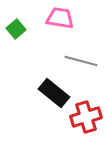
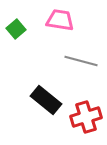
pink trapezoid: moved 2 px down
black rectangle: moved 8 px left, 7 px down
